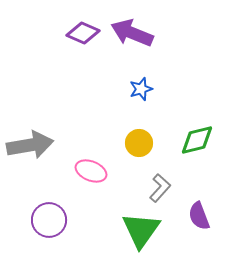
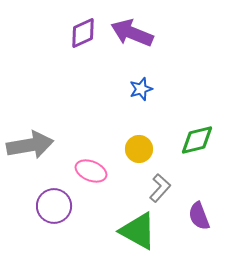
purple diamond: rotated 48 degrees counterclockwise
yellow circle: moved 6 px down
purple circle: moved 5 px right, 14 px up
green triangle: moved 3 px left, 1 px down; rotated 36 degrees counterclockwise
